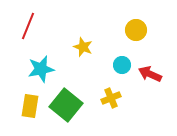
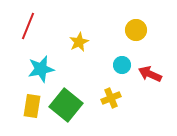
yellow star: moved 4 px left, 5 px up; rotated 24 degrees clockwise
yellow rectangle: moved 2 px right
